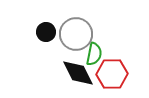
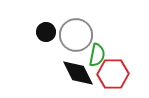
gray circle: moved 1 px down
green semicircle: moved 3 px right, 1 px down
red hexagon: moved 1 px right
